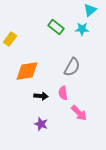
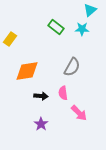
purple star: rotated 16 degrees clockwise
